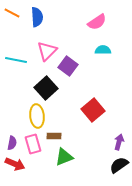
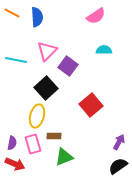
pink semicircle: moved 1 px left, 6 px up
cyan semicircle: moved 1 px right
red square: moved 2 px left, 5 px up
yellow ellipse: rotated 20 degrees clockwise
purple arrow: rotated 14 degrees clockwise
black semicircle: moved 1 px left, 1 px down
